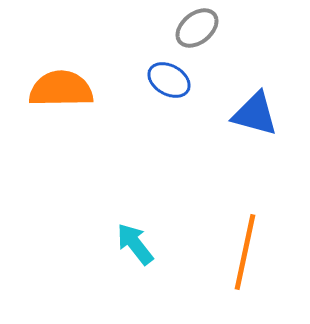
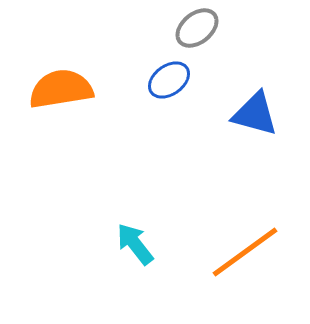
blue ellipse: rotated 66 degrees counterclockwise
orange semicircle: rotated 8 degrees counterclockwise
orange line: rotated 42 degrees clockwise
